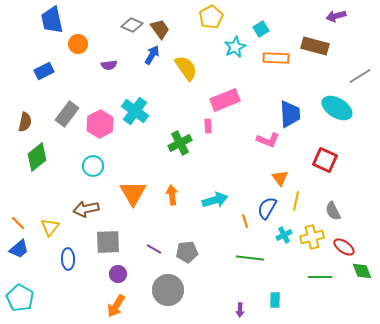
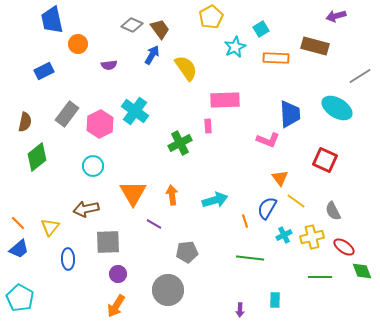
pink rectangle at (225, 100): rotated 20 degrees clockwise
yellow line at (296, 201): rotated 66 degrees counterclockwise
purple line at (154, 249): moved 25 px up
